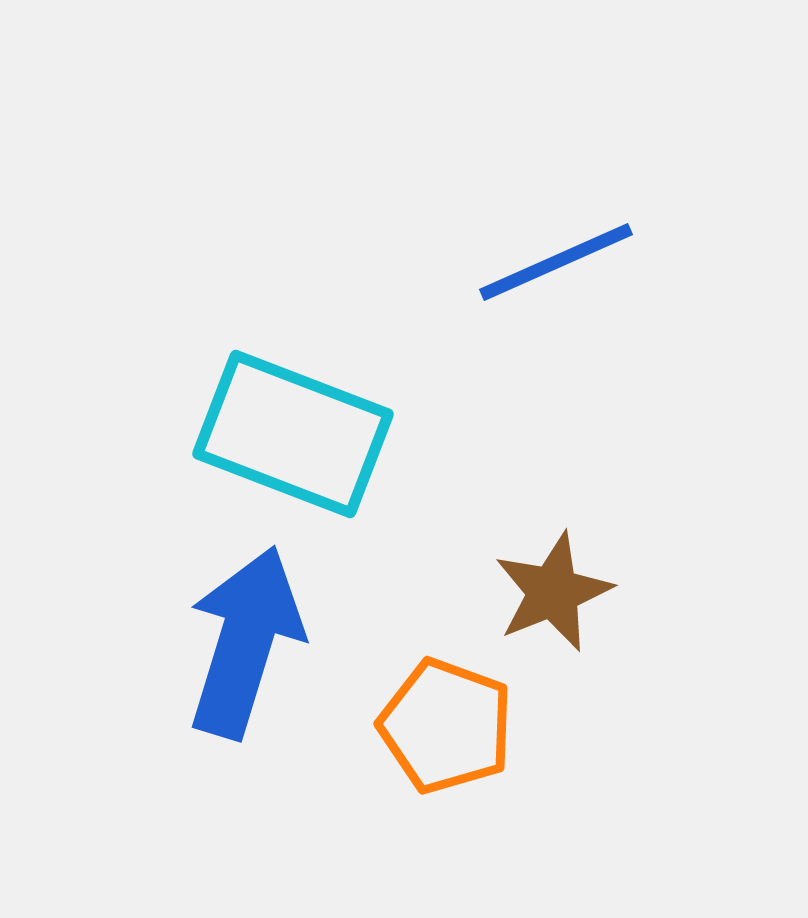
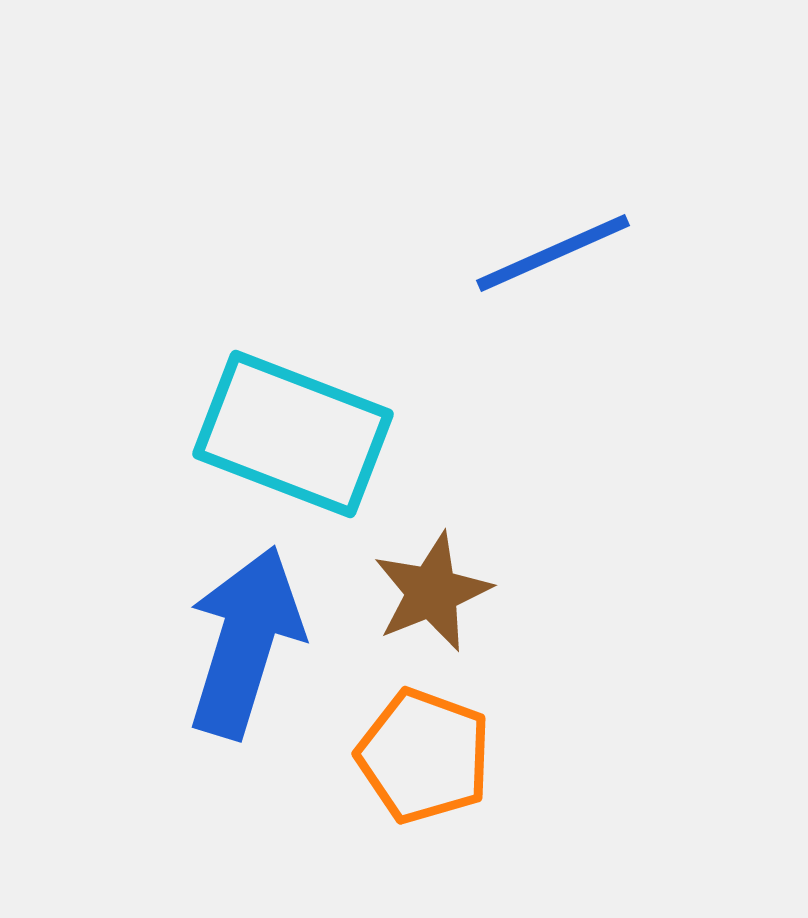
blue line: moved 3 px left, 9 px up
brown star: moved 121 px left
orange pentagon: moved 22 px left, 30 px down
